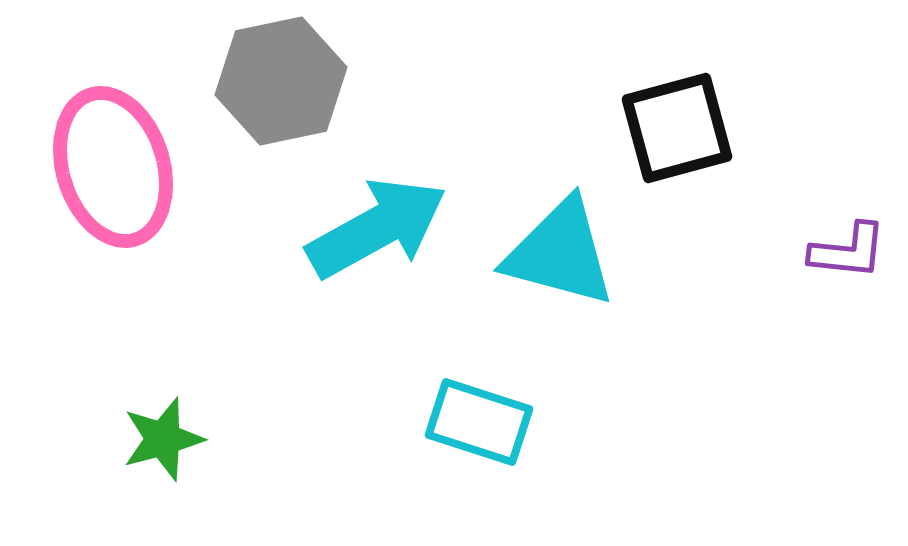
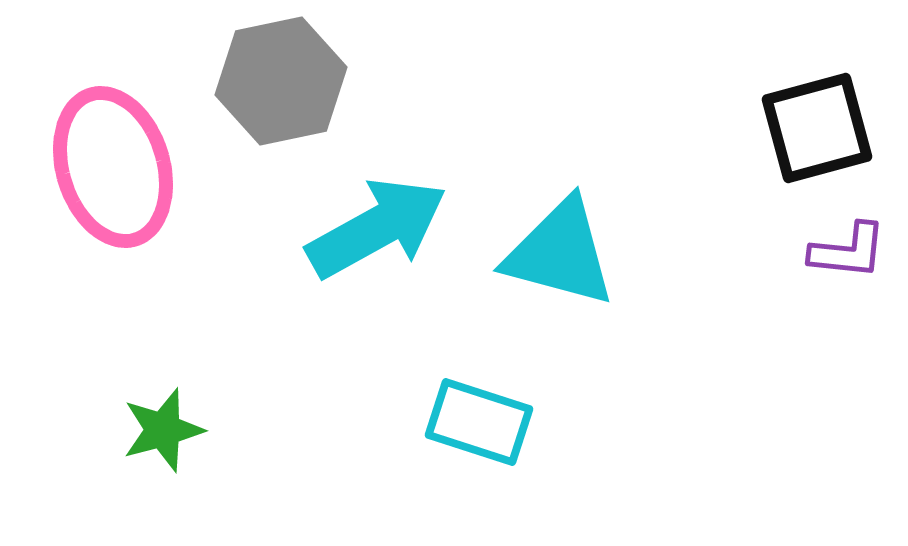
black square: moved 140 px right
green star: moved 9 px up
